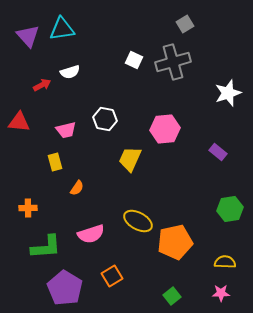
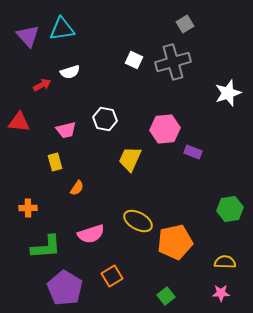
purple rectangle: moved 25 px left; rotated 18 degrees counterclockwise
green square: moved 6 px left
